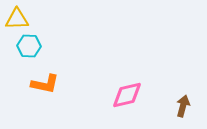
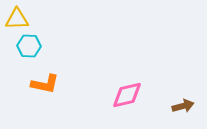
brown arrow: rotated 60 degrees clockwise
